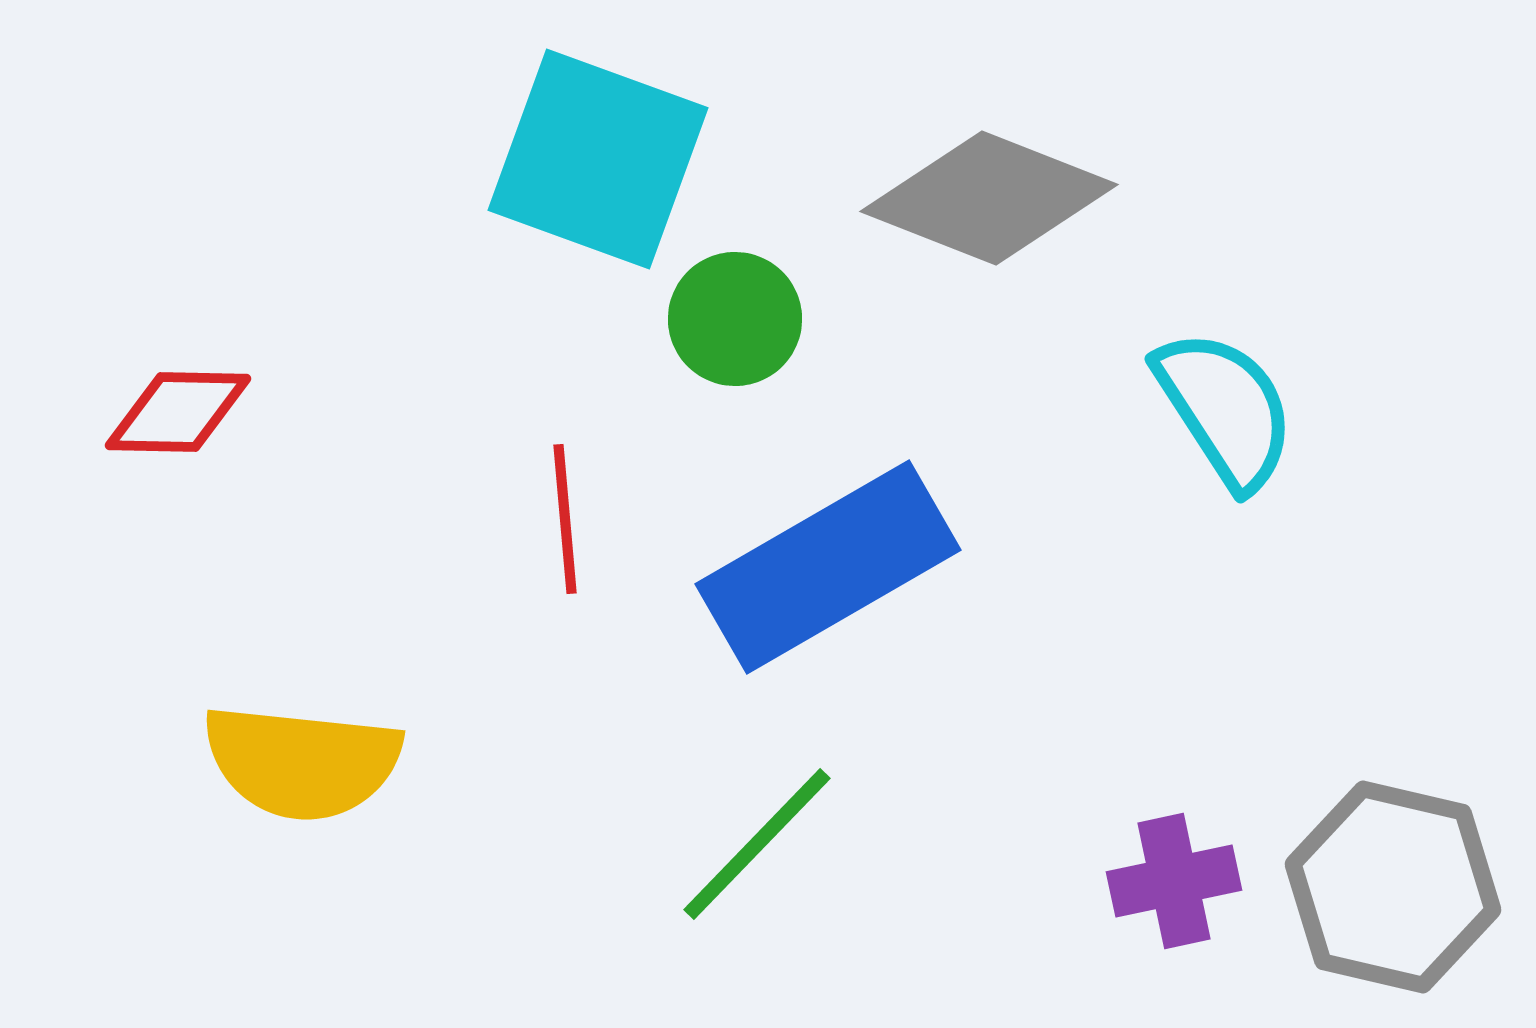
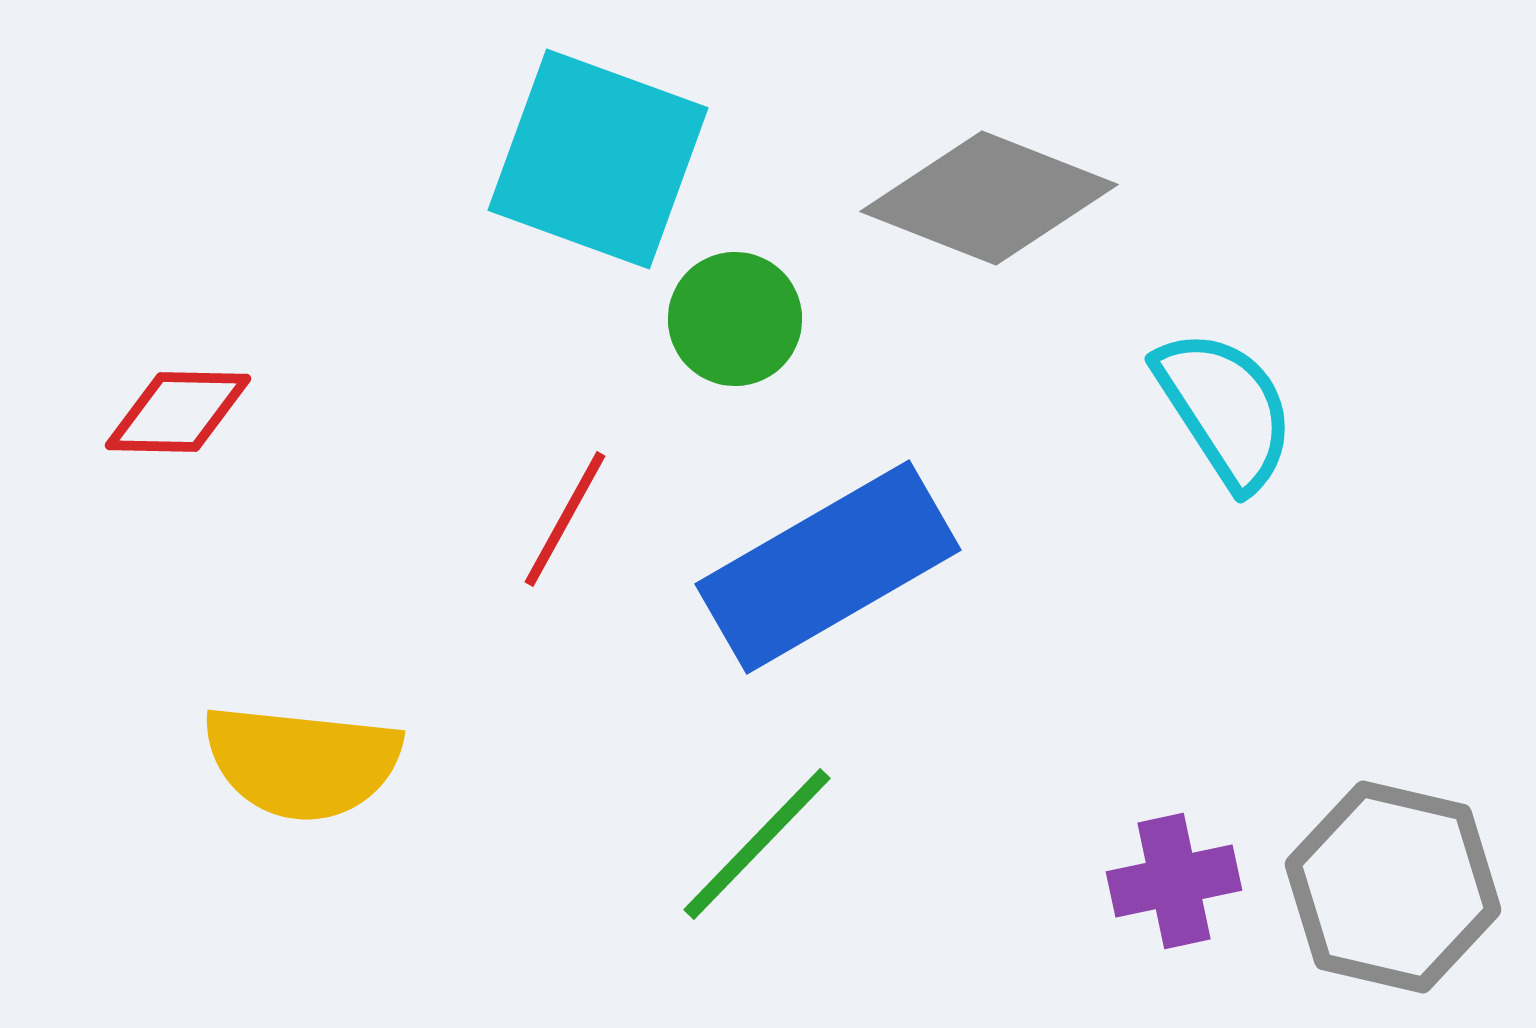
red line: rotated 34 degrees clockwise
